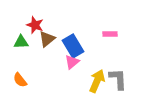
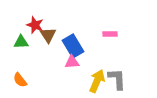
brown triangle: moved 1 px right, 4 px up; rotated 24 degrees counterclockwise
pink triangle: rotated 35 degrees clockwise
gray L-shape: moved 1 px left
